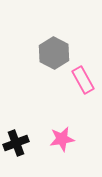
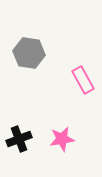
gray hexagon: moved 25 px left; rotated 20 degrees counterclockwise
black cross: moved 3 px right, 4 px up
